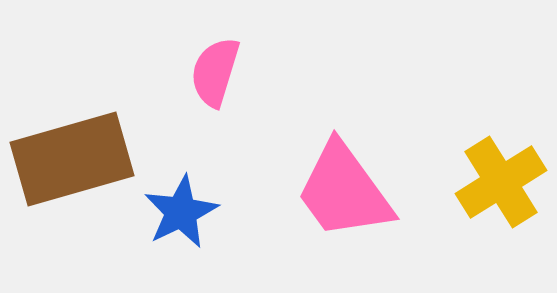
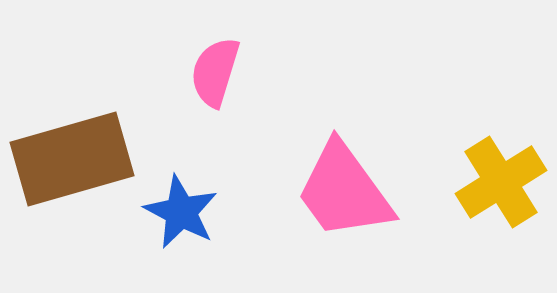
blue star: rotated 18 degrees counterclockwise
